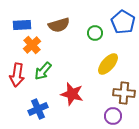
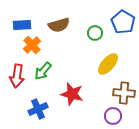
red arrow: moved 1 px down
